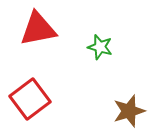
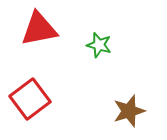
red triangle: moved 1 px right
green star: moved 1 px left, 2 px up
